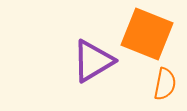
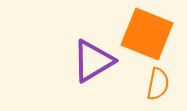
orange semicircle: moved 7 px left
